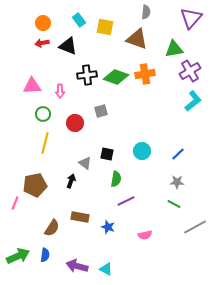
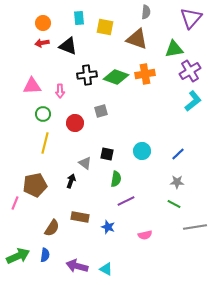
cyan rectangle: moved 2 px up; rotated 32 degrees clockwise
gray line: rotated 20 degrees clockwise
